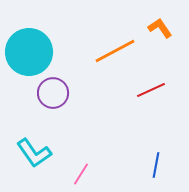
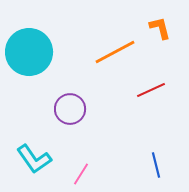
orange L-shape: rotated 20 degrees clockwise
orange line: moved 1 px down
purple circle: moved 17 px right, 16 px down
cyan L-shape: moved 6 px down
blue line: rotated 25 degrees counterclockwise
